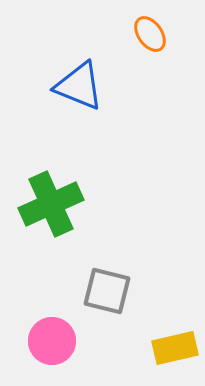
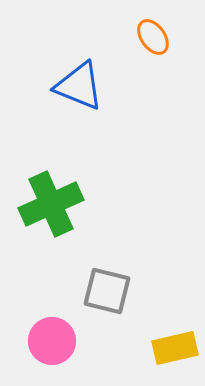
orange ellipse: moved 3 px right, 3 px down
